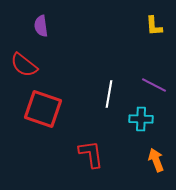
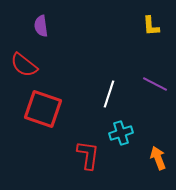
yellow L-shape: moved 3 px left
purple line: moved 1 px right, 1 px up
white line: rotated 8 degrees clockwise
cyan cross: moved 20 px left, 14 px down; rotated 20 degrees counterclockwise
red L-shape: moved 3 px left, 1 px down; rotated 16 degrees clockwise
orange arrow: moved 2 px right, 2 px up
